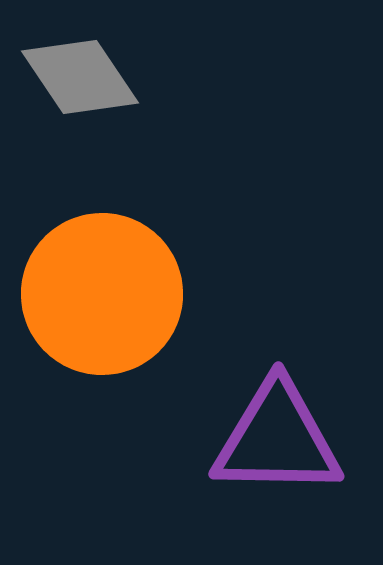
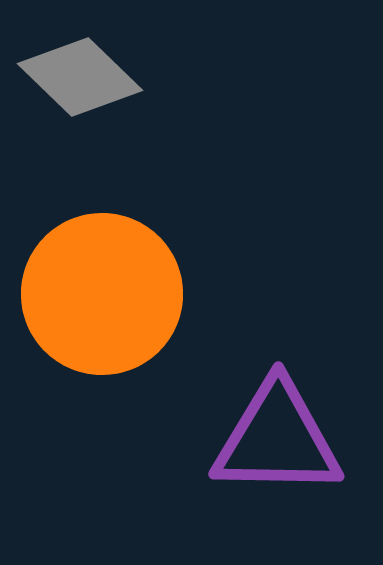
gray diamond: rotated 12 degrees counterclockwise
